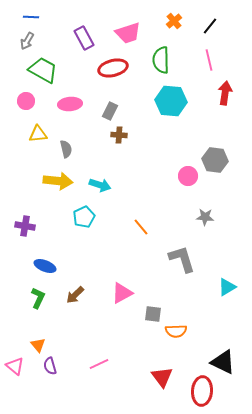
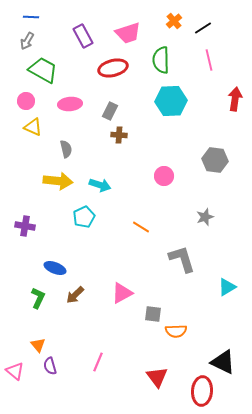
black line at (210, 26): moved 7 px left, 2 px down; rotated 18 degrees clockwise
purple rectangle at (84, 38): moved 1 px left, 2 px up
red arrow at (225, 93): moved 10 px right, 6 px down
cyan hexagon at (171, 101): rotated 8 degrees counterclockwise
yellow triangle at (38, 134): moved 5 px left, 7 px up; rotated 30 degrees clockwise
pink circle at (188, 176): moved 24 px left
gray star at (205, 217): rotated 24 degrees counterclockwise
orange line at (141, 227): rotated 18 degrees counterclockwise
blue ellipse at (45, 266): moved 10 px right, 2 px down
pink line at (99, 364): moved 1 px left, 2 px up; rotated 42 degrees counterclockwise
pink triangle at (15, 366): moved 5 px down
red triangle at (162, 377): moved 5 px left
